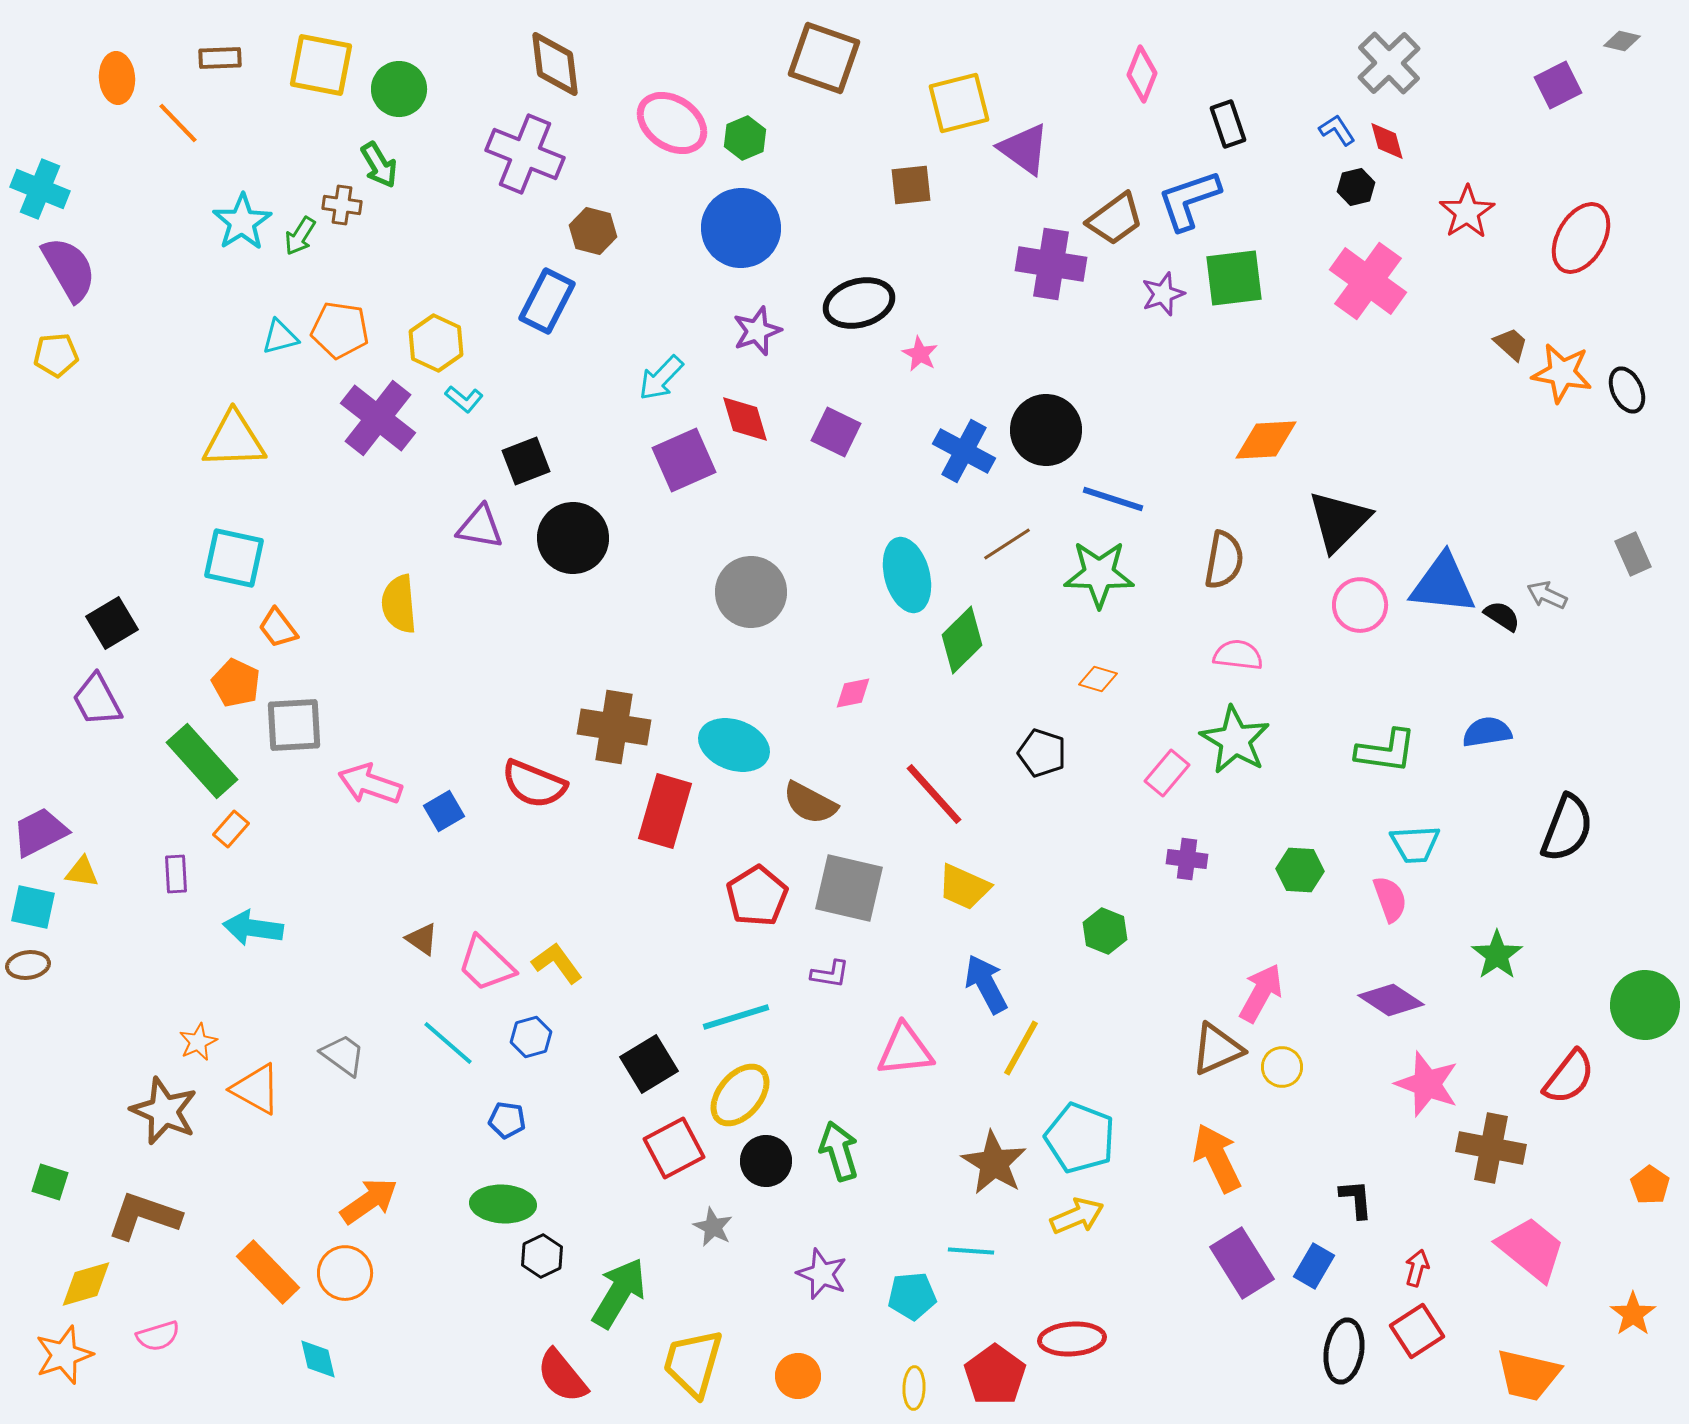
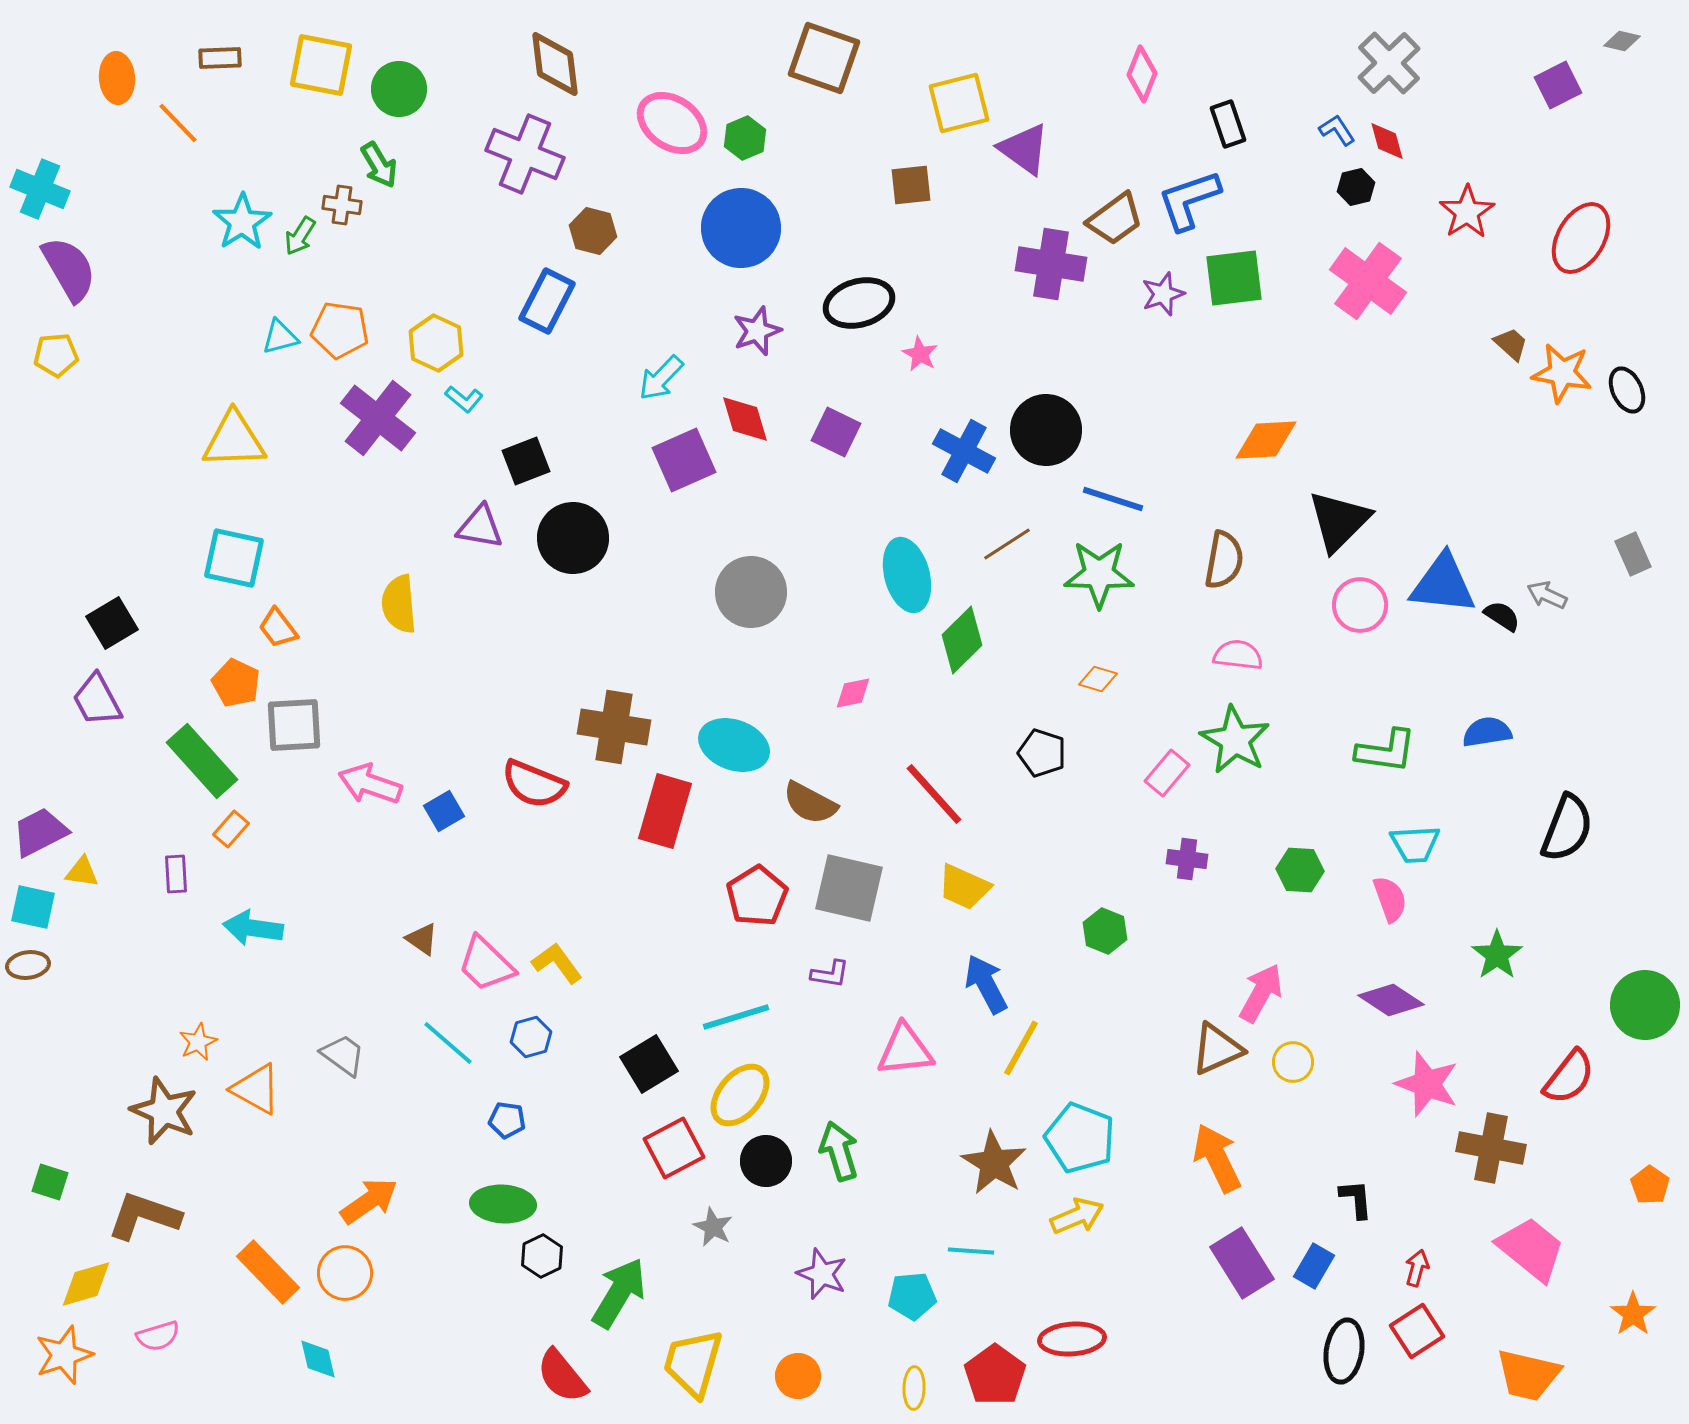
yellow circle at (1282, 1067): moved 11 px right, 5 px up
